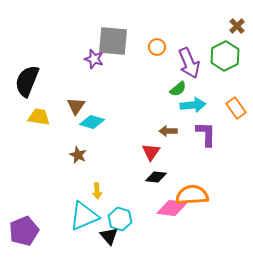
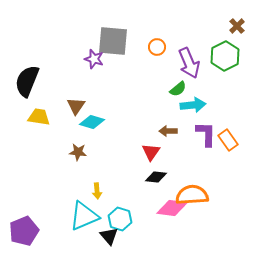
orange rectangle: moved 8 px left, 32 px down
brown star: moved 3 px up; rotated 18 degrees counterclockwise
